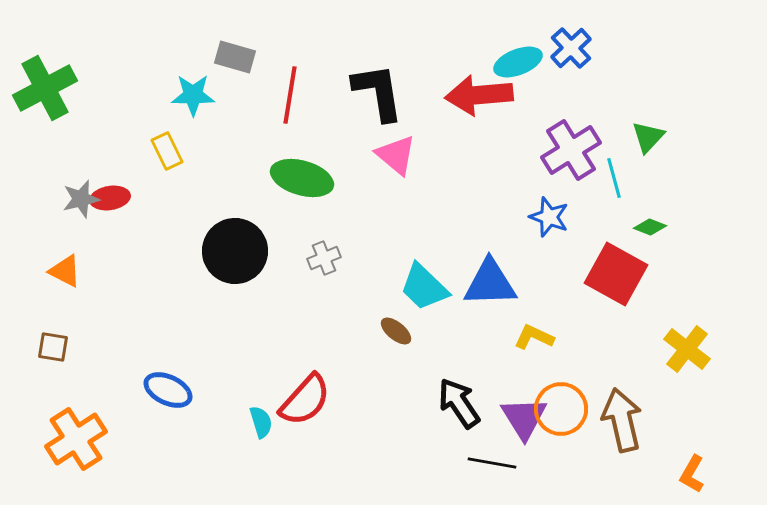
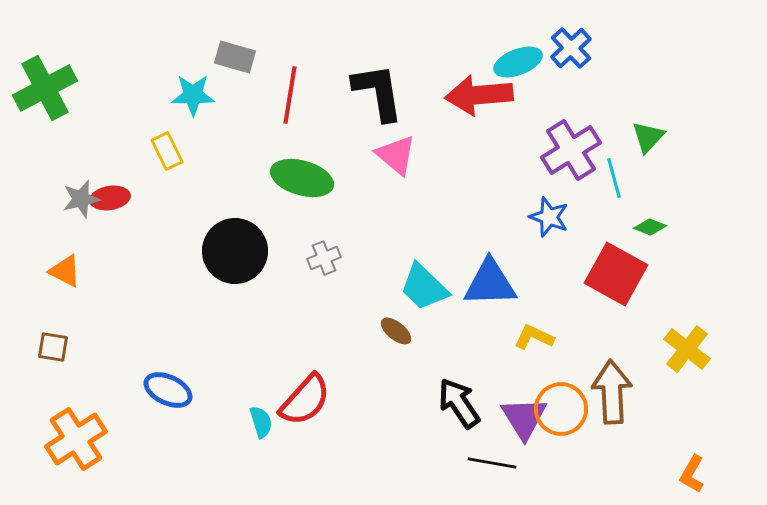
brown arrow: moved 10 px left, 28 px up; rotated 10 degrees clockwise
